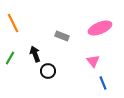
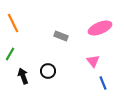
gray rectangle: moved 1 px left
black arrow: moved 12 px left, 22 px down
green line: moved 4 px up
